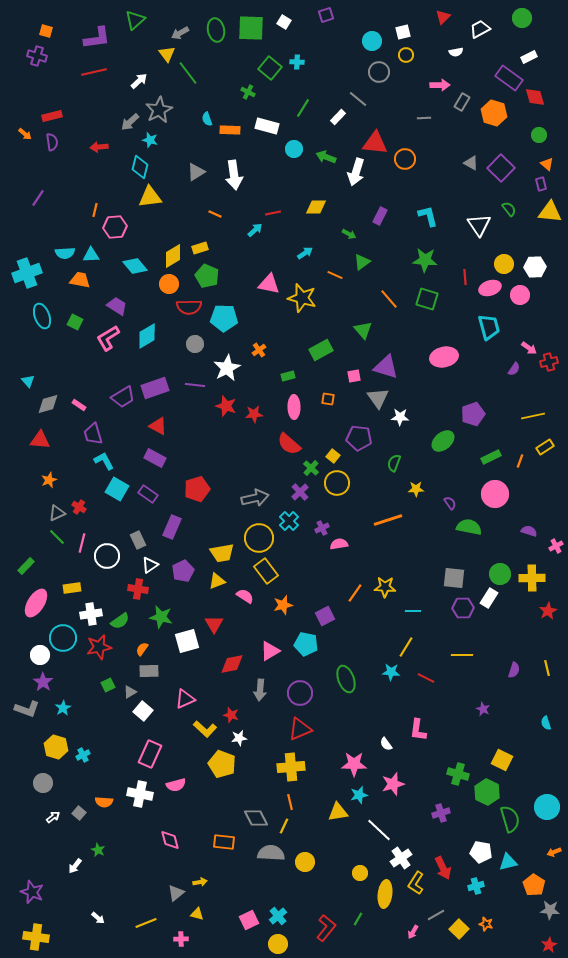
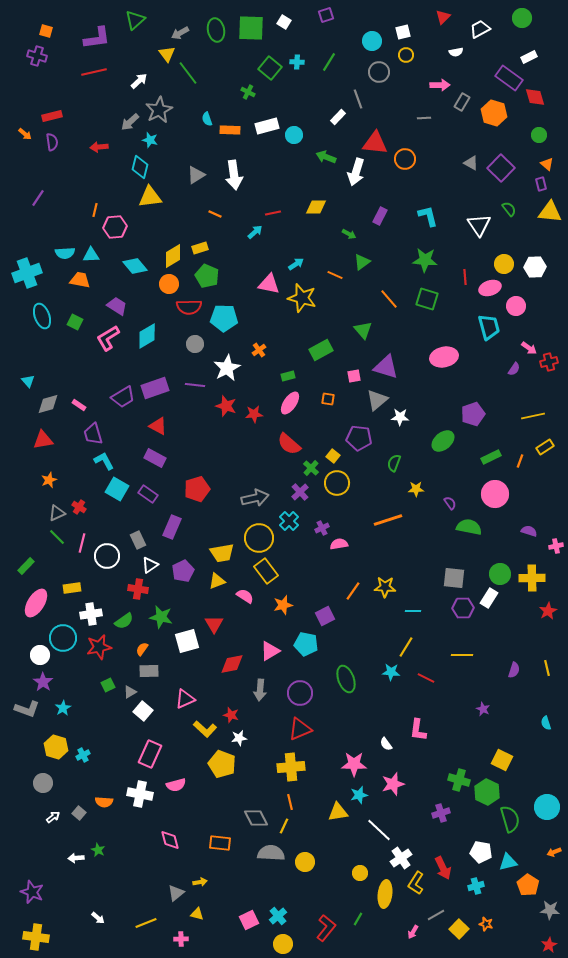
gray line at (358, 99): rotated 30 degrees clockwise
green line at (303, 108): moved 26 px right, 46 px up
white rectangle at (267, 126): rotated 30 degrees counterclockwise
cyan circle at (294, 149): moved 14 px up
gray triangle at (196, 172): moved 3 px down
cyan arrow at (255, 230): moved 2 px down
cyan arrow at (305, 253): moved 9 px left, 11 px down
pink circle at (520, 295): moved 4 px left, 11 px down
gray triangle at (378, 398): moved 1 px left, 2 px down; rotated 25 degrees clockwise
pink ellipse at (294, 407): moved 4 px left, 4 px up; rotated 35 degrees clockwise
red triangle at (40, 440): moved 3 px right; rotated 15 degrees counterclockwise
pink cross at (556, 546): rotated 16 degrees clockwise
orange line at (355, 593): moved 2 px left, 2 px up
green semicircle at (120, 621): moved 4 px right
green cross at (458, 774): moved 1 px right, 6 px down
orange rectangle at (224, 842): moved 4 px left, 1 px down
white arrow at (75, 866): moved 1 px right, 8 px up; rotated 49 degrees clockwise
orange pentagon at (534, 885): moved 6 px left
yellow circle at (278, 944): moved 5 px right
